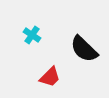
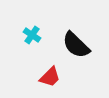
black semicircle: moved 8 px left, 4 px up
